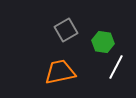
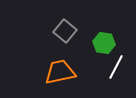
gray square: moved 1 px left, 1 px down; rotated 20 degrees counterclockwise
green hexagon: moved 1 px right, 1 px down
